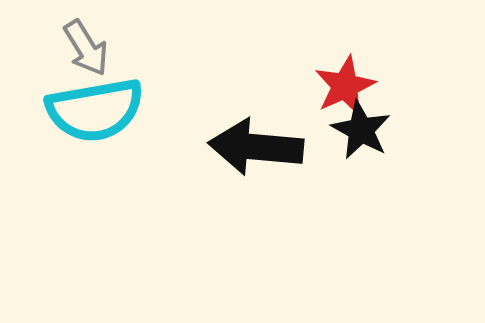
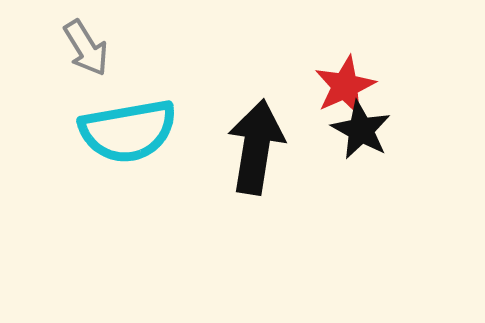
cyan semicircle: moved 33 px right, 21 px down
black arrow: rotated 94 degrees clockwise
